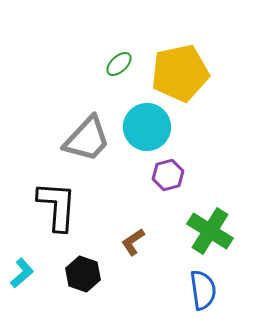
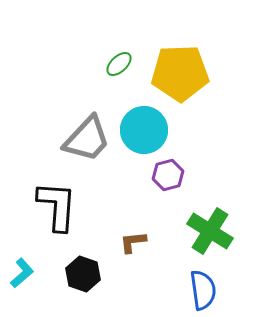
yellow pentagon: rotated 10 degrees clockwise
cyan circle: moved 3 px left, 3 px down
brown L-shape: rotated 28 degrees clockwise
